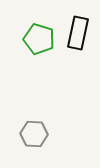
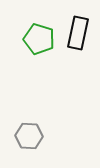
gray hexagon: moved 5 px left, 2 px down
